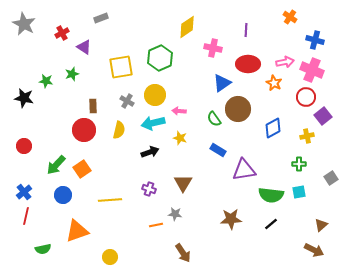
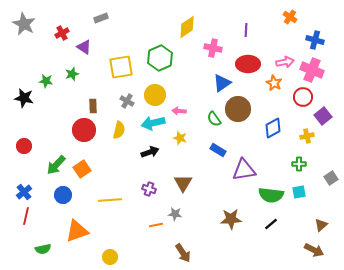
red circle at (306, 97): moved 3 px left
